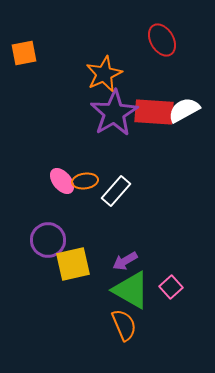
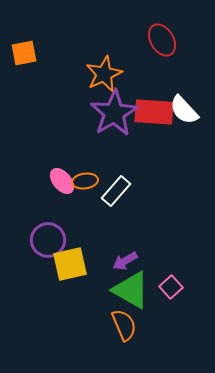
white semicircle: rotated 104 degrees counterclockwise
yellow square: moved 3 px left
